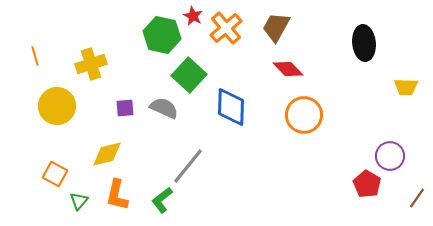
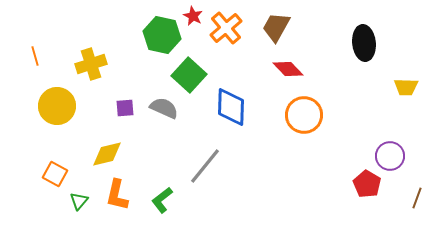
gray line: moved 17 px right
brown line: rotated 15 degrees counterclockwise
